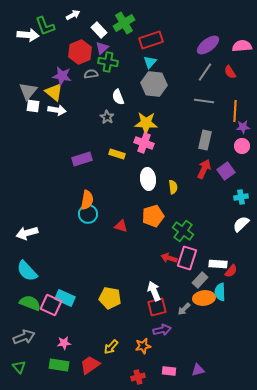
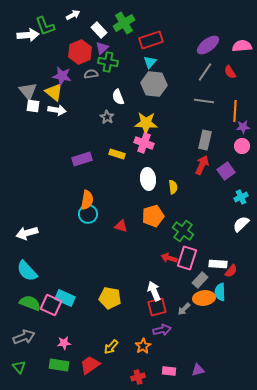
white arrow at (28, 35): rotated 10 degrees counterclockwise
gray triangle at (28, 91): rotated 18 degrees counterclockwise
red arrow at (204, 169): moved 2 px left, 4 px up
cyan cross at (241, 197): rotated 16 degrees counterclockwise
orange star at (143, 346): rotated 21 degrees counterclockwise
